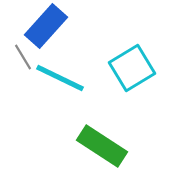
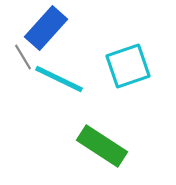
blue rectangle: moved 2 px down
cyan square: moved 4 px left, 2 px up; rotated 12 degrees clockwise
cyan line: moved 1 px left, 1 px down
